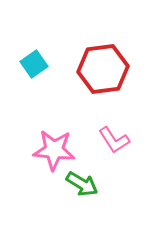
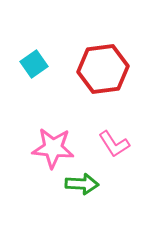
pink L-shape: moved 4 px down
pink star: moved 1 px left, 2 px up
green arrow: rotated 28 degrees counterclockwise
